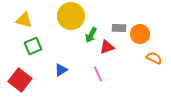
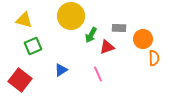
orange circle: moved 3 px right, 5 px down
orange semicircle: rotated 63 degrees clockwise
